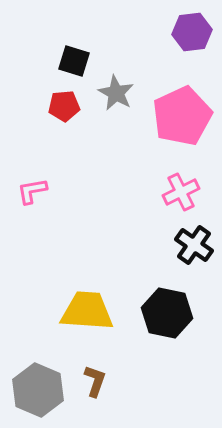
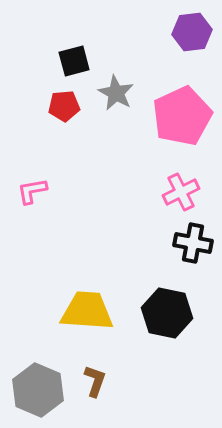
black square: rotated 32 degrees counterclockwise
black cross: moved 1 px left, 2 px up; rotated 24 degrees counterclockwise
